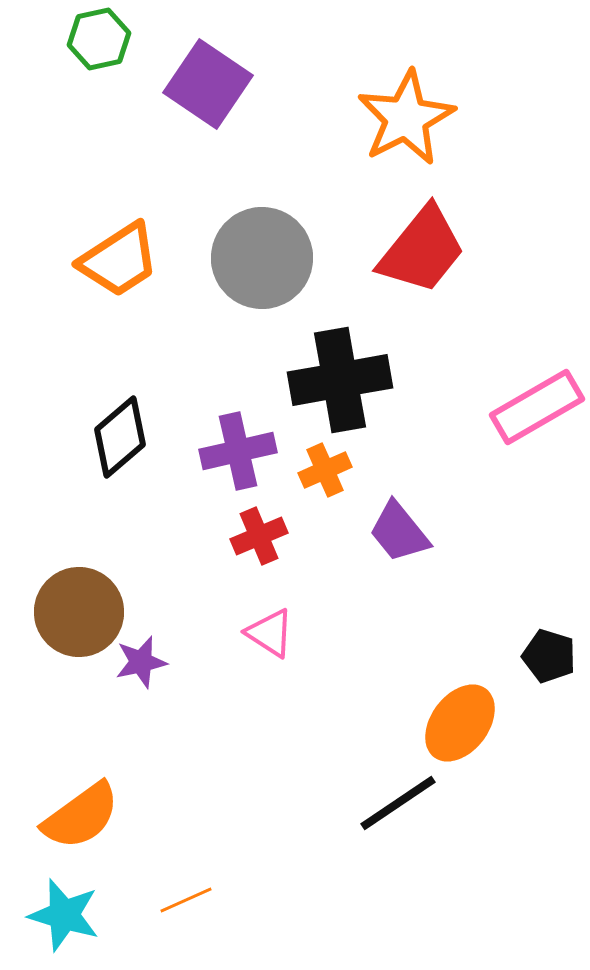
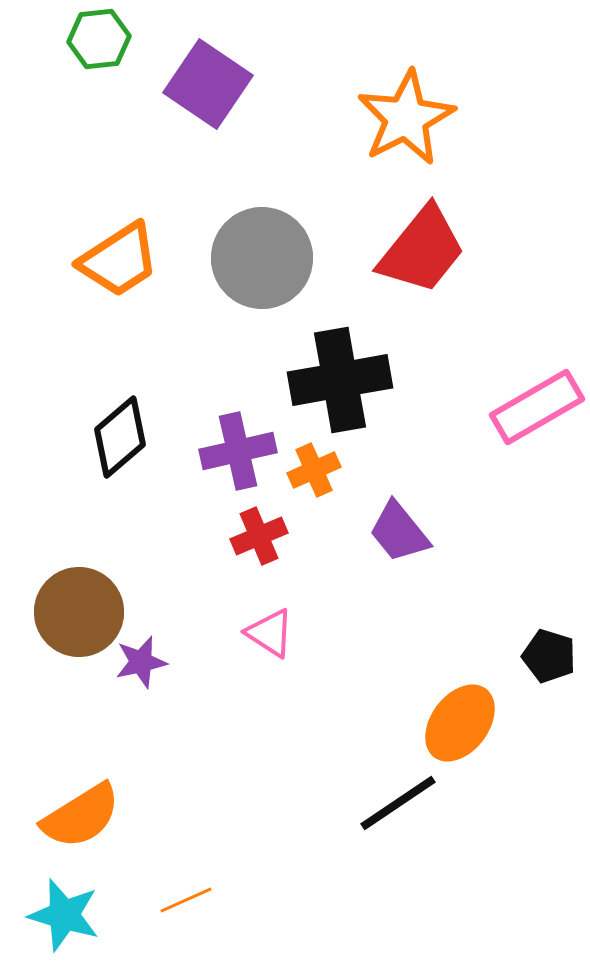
green hexagon: rotated 6 degrees clockwise
orange cross: moved 11 px left
orange semicircle: rotated 4 degrees clockwise
